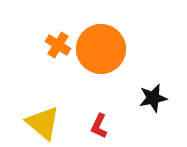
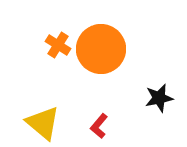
black star: moved 6 px right
red L-shape: rotated 15 degrees clockwise
